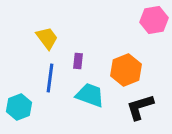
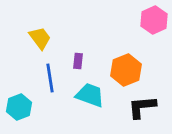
pink hexagon: rotated 16 degrees counterclockwise
yellow trapezoid: moved 7 px left
blue line: rotated 16 degrees counterclockwise
black L-shape: moved 2 px right; rotated 12 degrees clockwise
